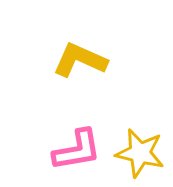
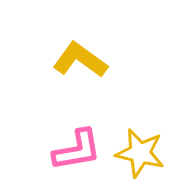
yellow L-shape: rotated 12 degrees clockwise
